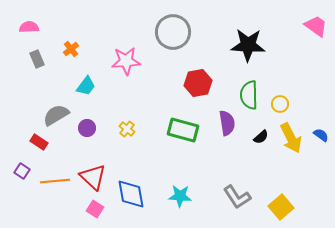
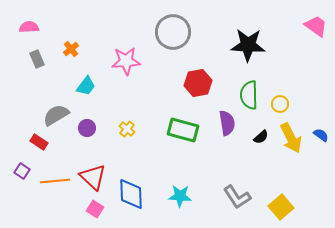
blue diamond: rotated 8 degrees clockwise
